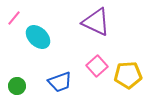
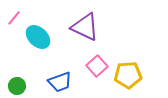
purple triangle: moved 11 px left, 5 px down
